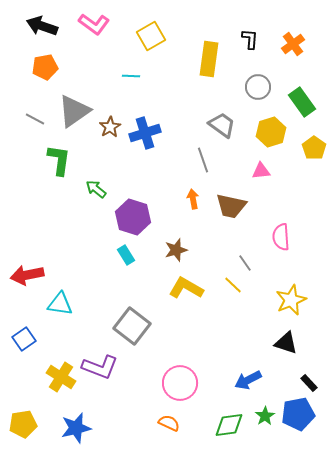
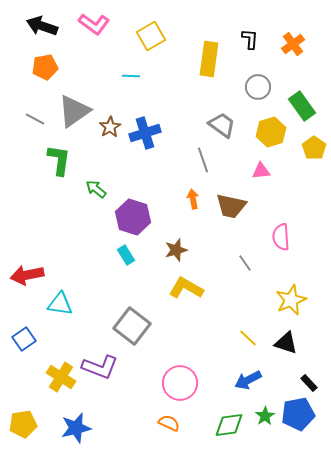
green rectangle at (302, 102): moved 4 px down
yellow line at (233, 285): moved 15 px right, 53 px down
